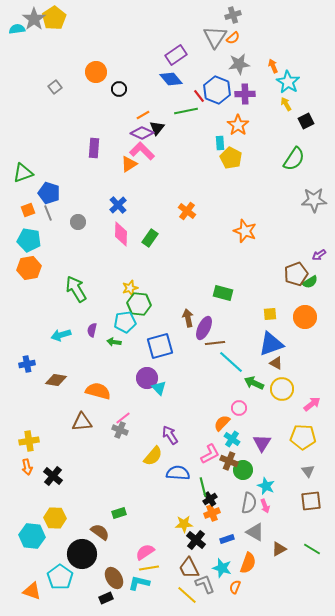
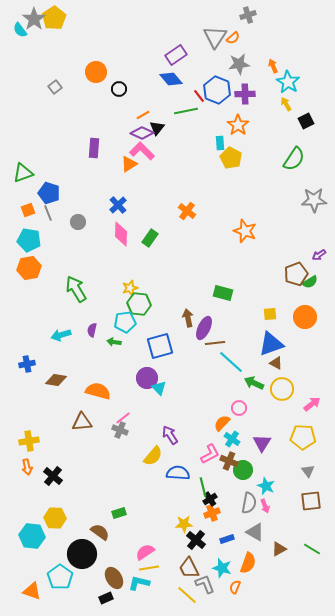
gray cross at (233, 15): moved 15 px right
cyan semicircle at (17, 29): moved 3 px right, 1 px down; rotated 119 degrees counterclockwise
